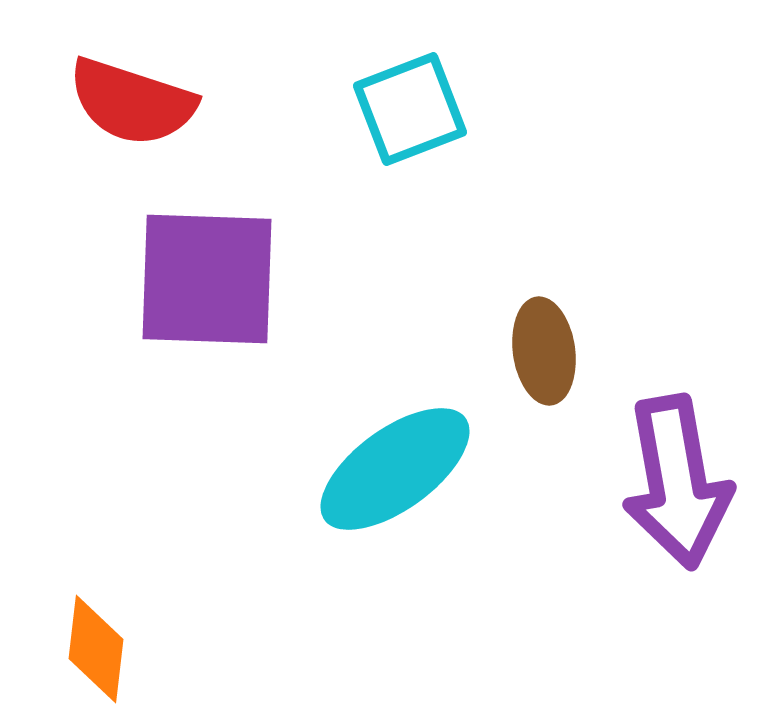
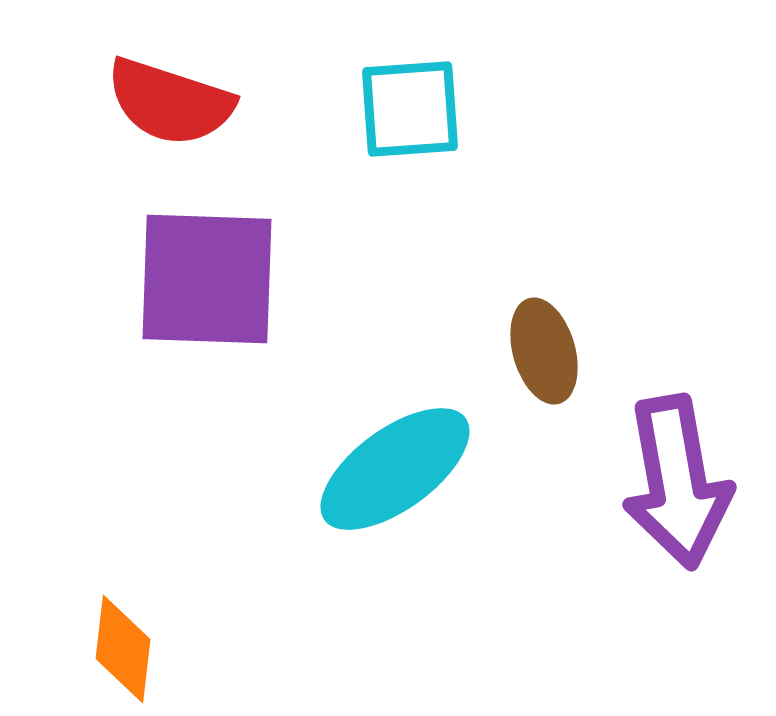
red semicircle: moved 38 px right
cyan square: rotated 17 degrees clockwise
brown ellipse: rotated 8 degrees counterclockwise
orange diamond: moved 27 px right
